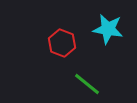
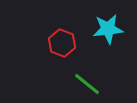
cyan star: rotated 16 degrees counterclockwise
